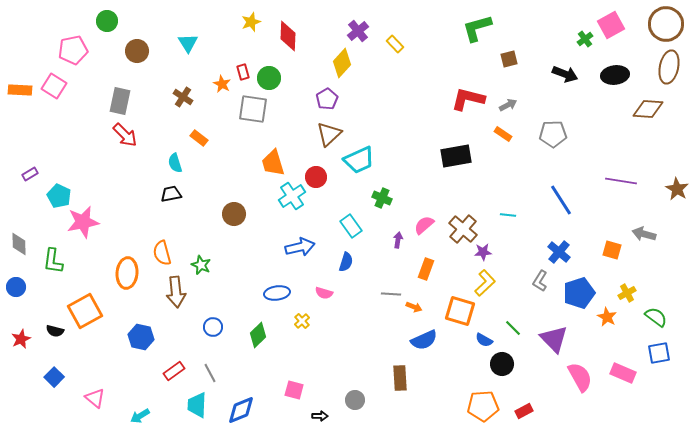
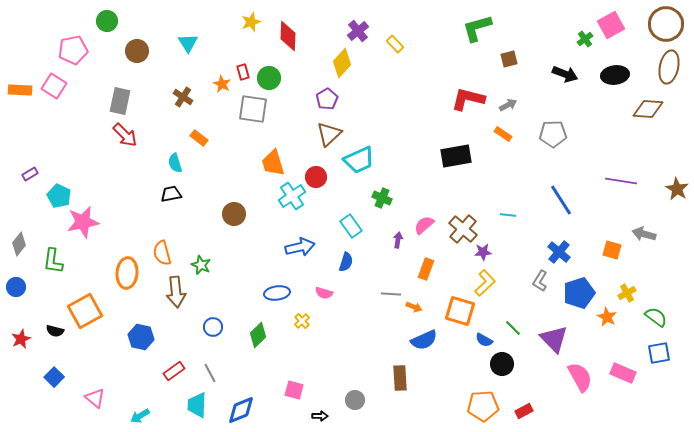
gray diamond at (19, 244): rotated 40 degrees clockwise
